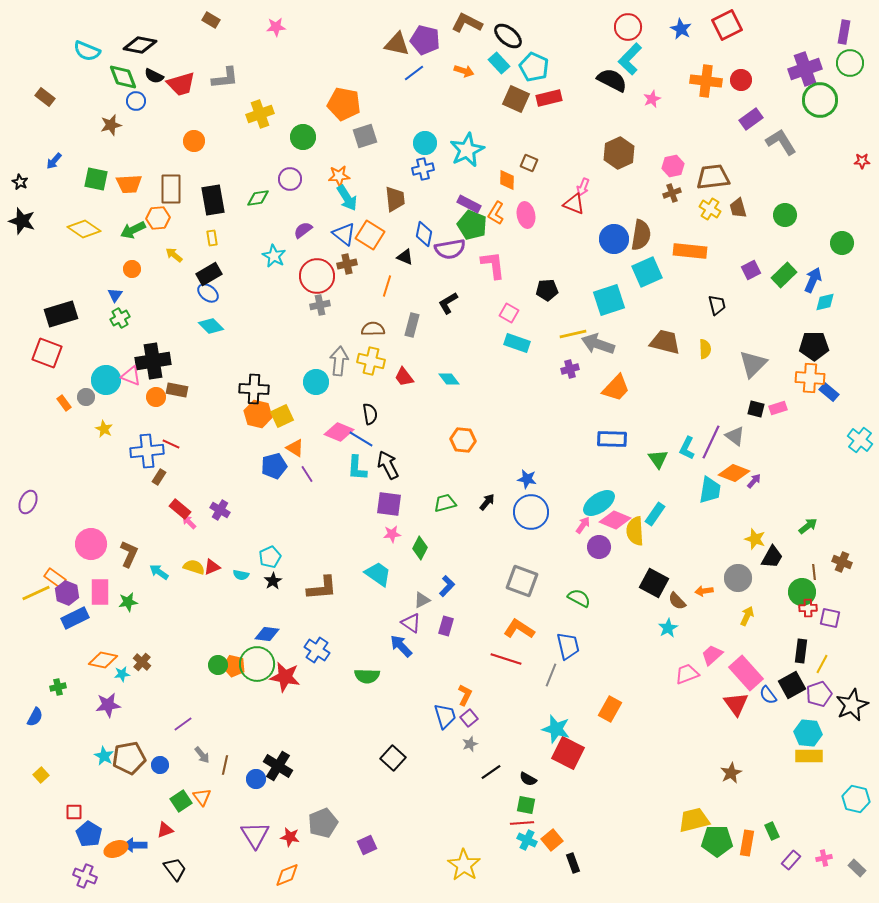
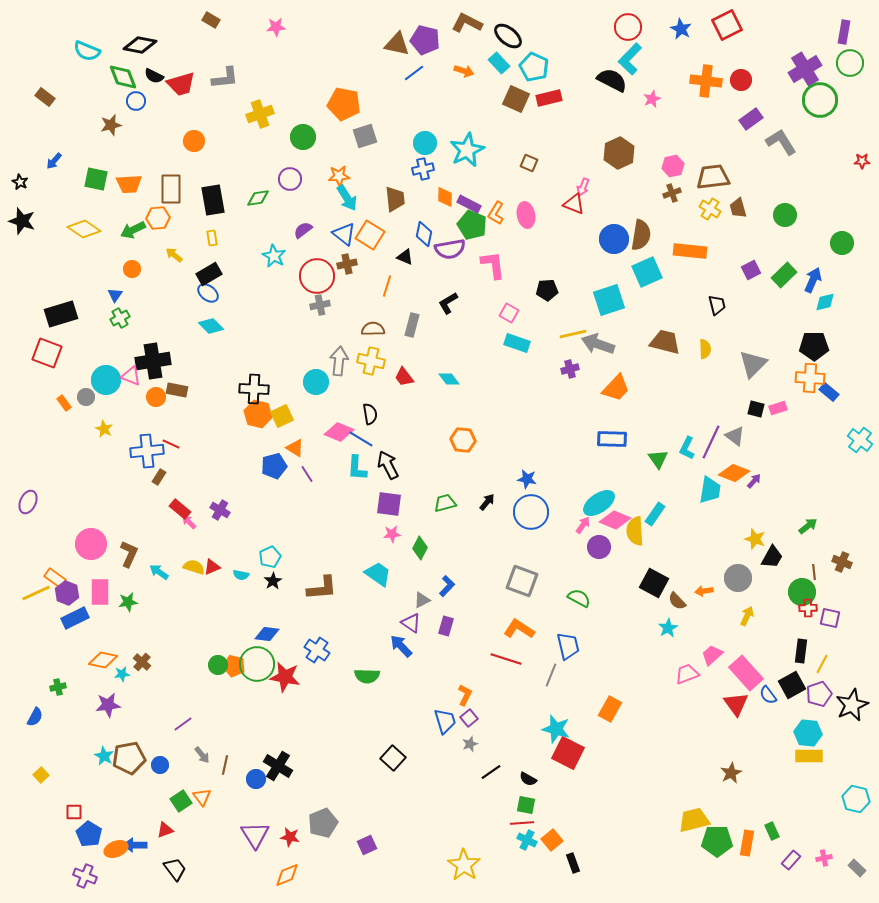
purple cross at (805, 69): rotated 12 degrees counterclockwise
orange diamond at (507, 180): moved 62 px left, 17 px down
blue trapezoid at (445, 716): moved 5 px down
